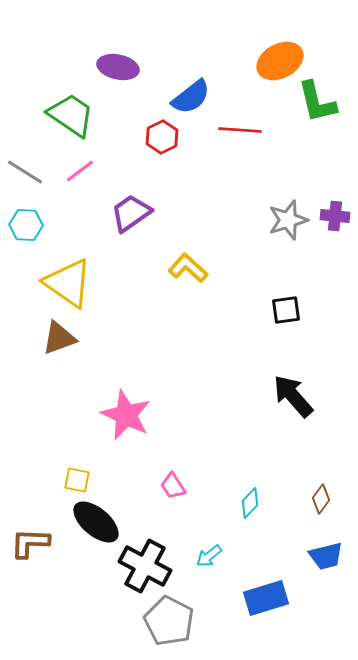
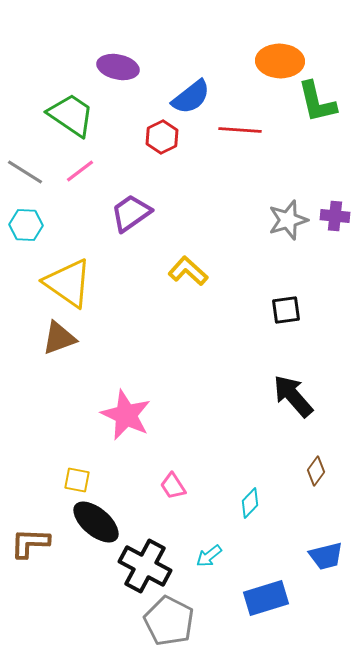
orange ellipse: rotated 30 degrees clockwise
yellow L-shape: moved 3 px down
brown diamond: moved 5 px left, 28 px up
